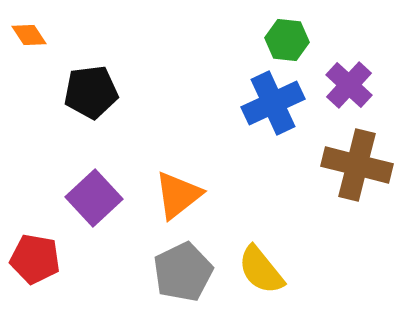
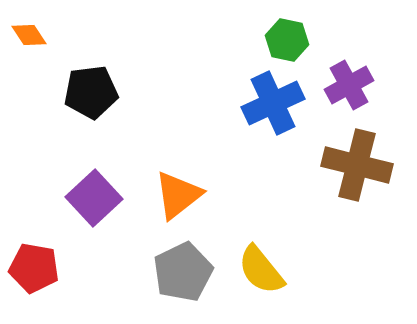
green hexagon: rotated 6 degrees clockwise
purple cross: rotated 18 degrees clockwise
red pentagon: moved 1 px left, 9 px down
